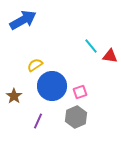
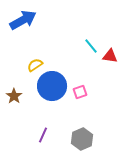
gray hexagon: moved 6 px right, 22 px down
purple line: moved 5 px right, 14 px down
